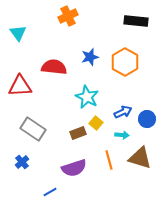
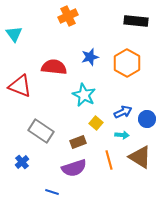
cyan triangle: moved 4 px left, 1 px down
orange hexagon: moved 2 px right, 1 px down
red triangle: rotated 25 degrees clockwise
cyan star: moved 3 px left, 2 px up
gray rectangle: moved 8 px right, 2 px down
brown rectangle: moved 9 px down
brown triangle: moved 1 px up; rotated 15 degrees clockwise
blue line: moved 2 px right; rotated 48 degrees clockwise
